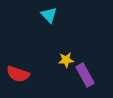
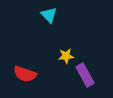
yellow star: moved 4 px up
red semicircle: moved 7 px right
